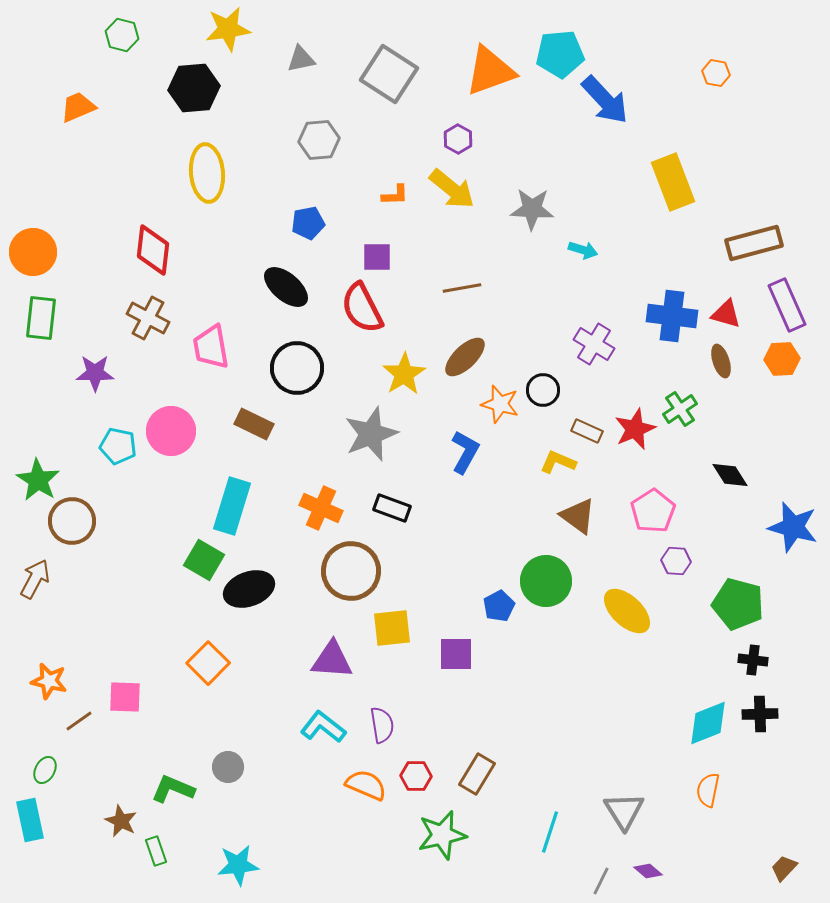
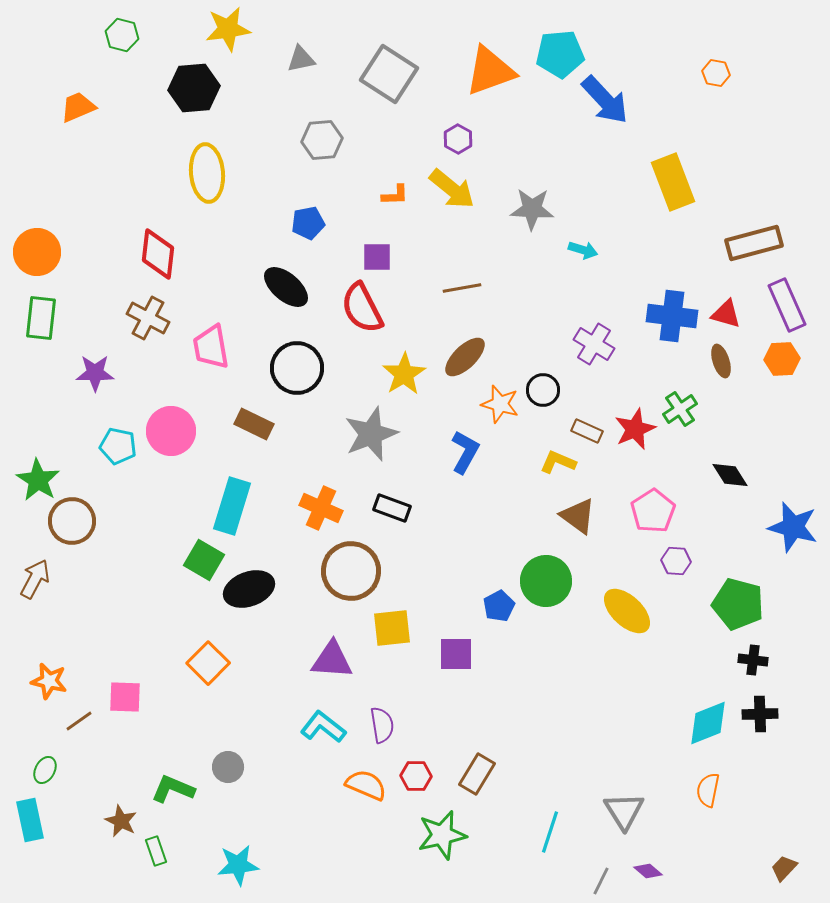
gray hexagon at (319, 140): moved 3 px right
red diamond at (153, 250): moved 5 px right, 4 px down
orange circle at (33, 252): moved 4 px right
